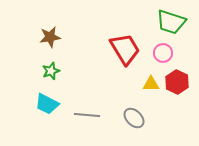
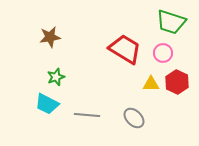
red trapezoid: rotated 28 degrees counterclockwise
green star: moved 5 px right, 6 px down
